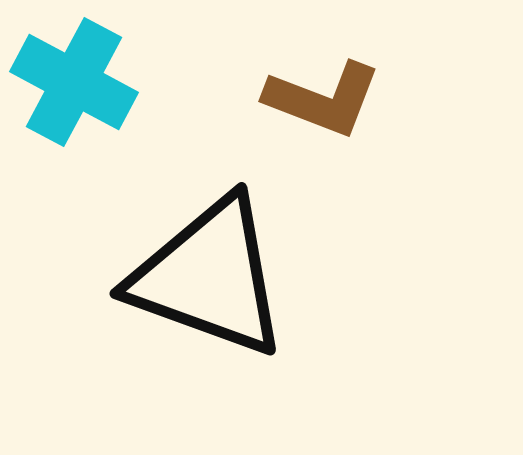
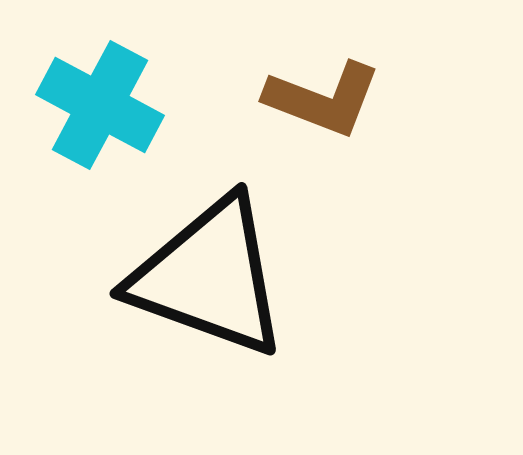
cyan cross: moved 26 px right, 23 px down
